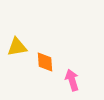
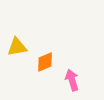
orange diamond: rotated 70 degrees clockwise
